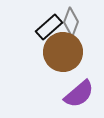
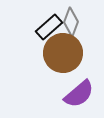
brown circle: moved 1 px down
